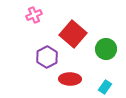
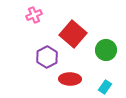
green circle: moved 1 px down
